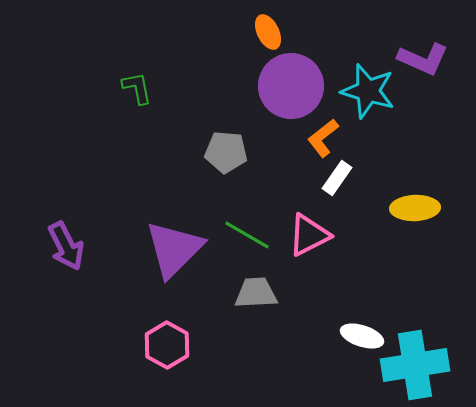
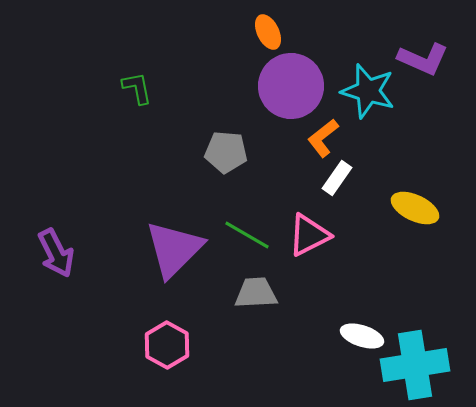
yellow ellipse: rotated 27 degrees clockwise
purple arrow: moved 10 px left, 7 px down
